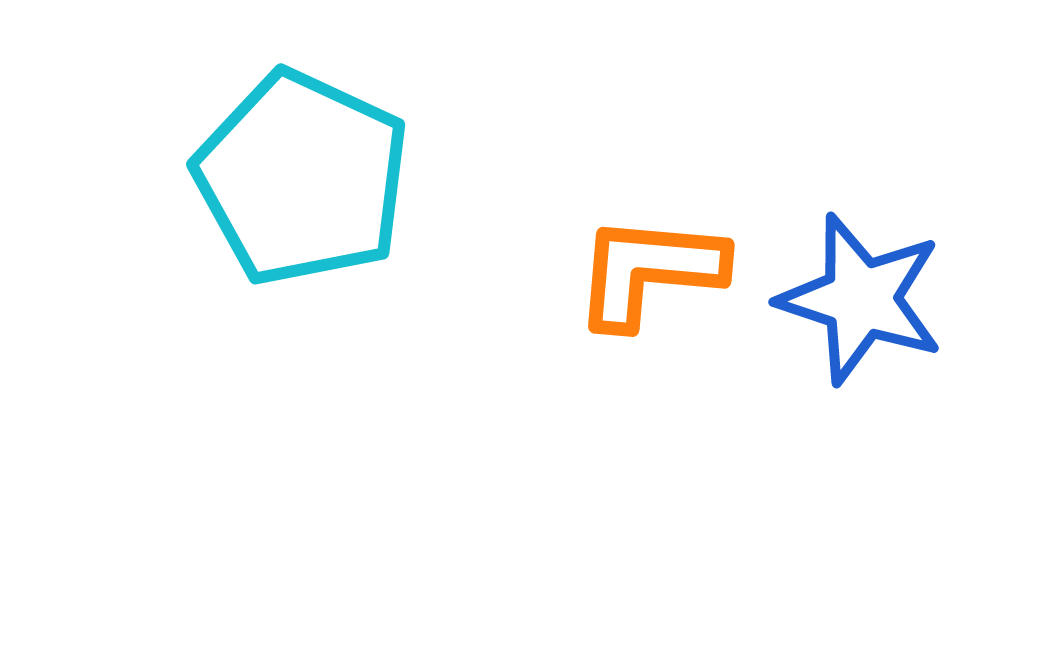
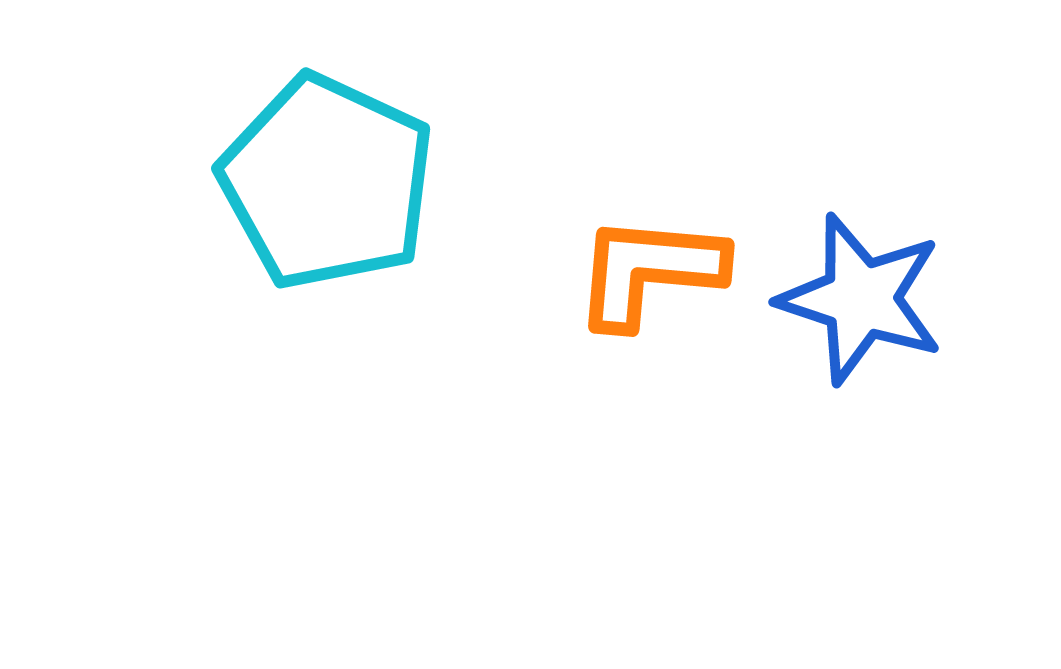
cyan pentagon: moved 25 px right, 4 px down
